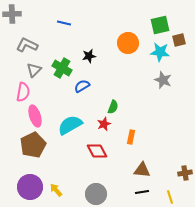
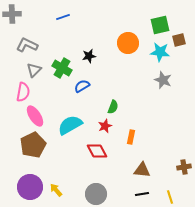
blue line: moved 1 px left, 6 px up; rotated 32 degrees counterclockwise
pink ellipse: rotated 15 degrees counterclockwise
red star: moved 1 px right, 2 px down
brown cross: moved 1 px left, 6 px up
black line: moved 2 px down
